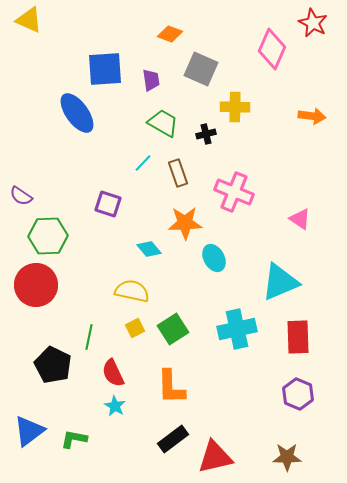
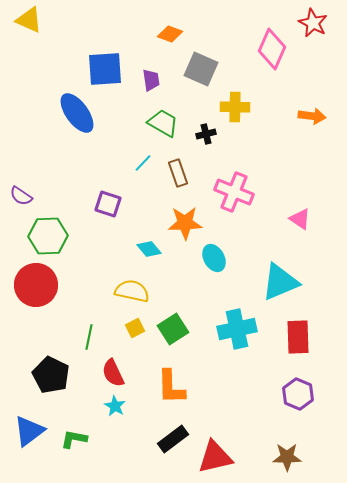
black pentagon: moved 2 px left, 10 px down
